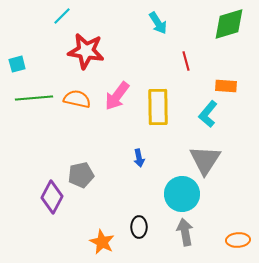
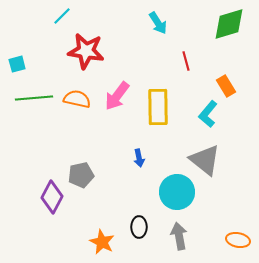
orange rectangle: rotated 55 degrees clockwise
gray triangle: rotated 24 degrees counterclockwise
cyan circle: moved 5 px left, 2 px up
gray arrow: moved 6 px left, 4 px down
orange ellipse: rotated 15 degrees clockwise
